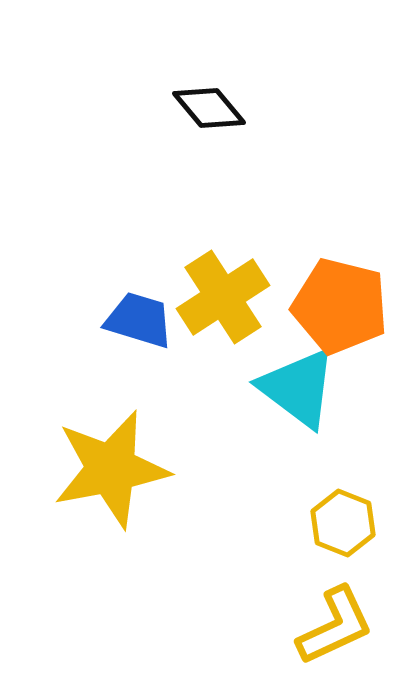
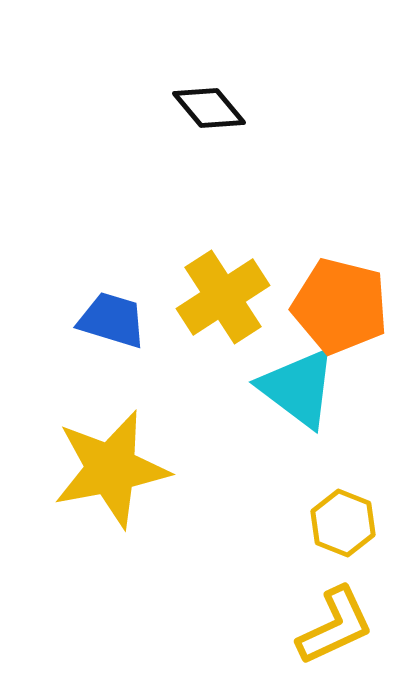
blue trapezoid: moved 27 px left
